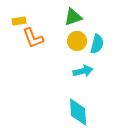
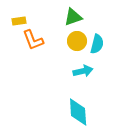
orange L-shape: moved 2 px down
